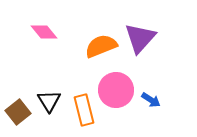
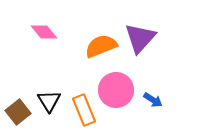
blue arrow: moved 2 px right
orange rectangle: rotated 8 degrees counterclockwise
